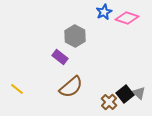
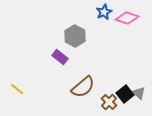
brown semicircle: moved 12 px right
